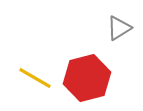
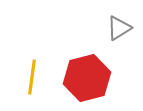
yellow line: moved 3 px left, 1 px up; rotated 68 degrees clockwise
